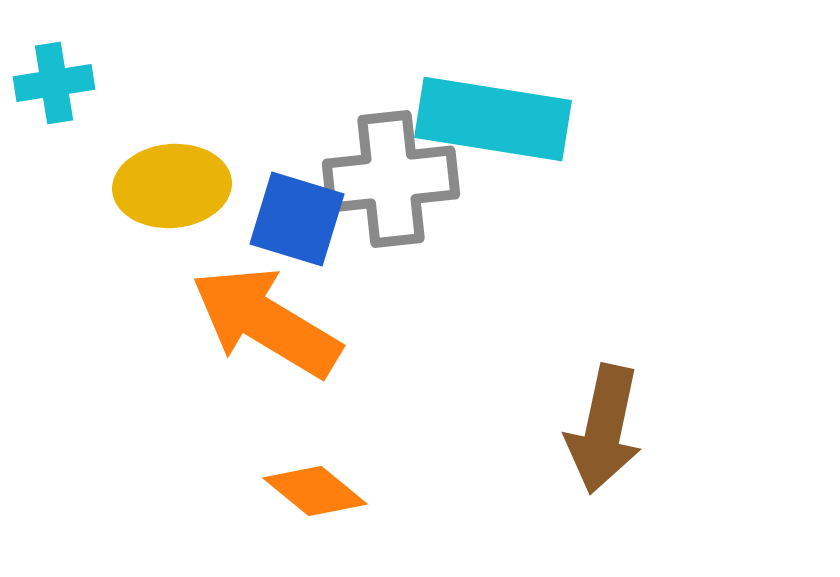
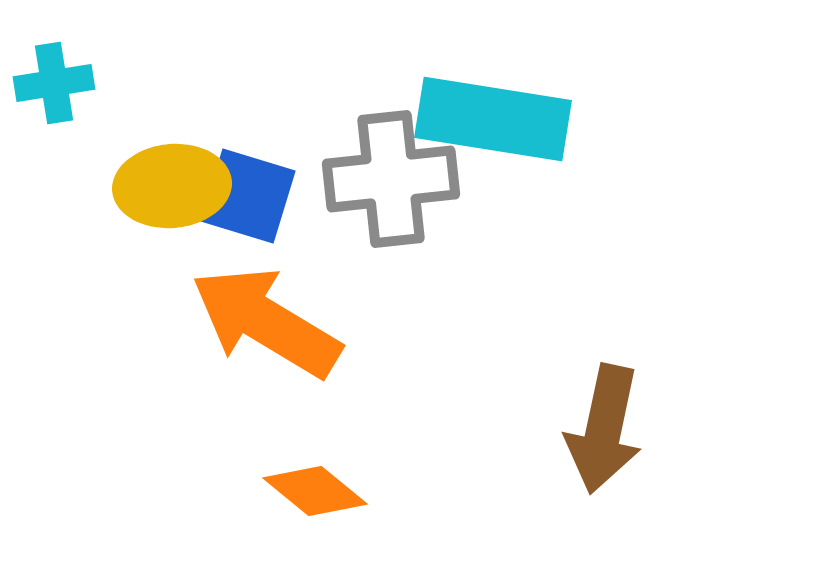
blue square: moved 49 px left, 23 px up
